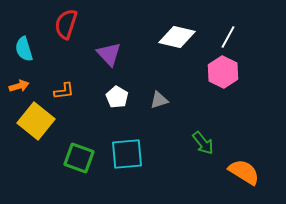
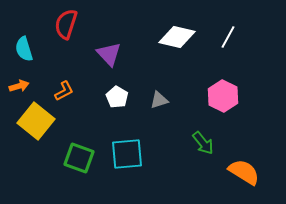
pink hexagon: moved 24 px down
orange L-shape: rotated 20 degrees counterclockwise
